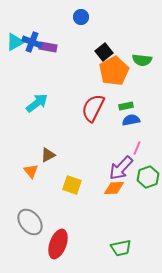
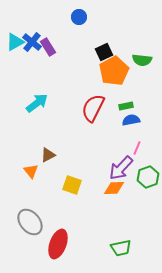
blue circle: moved 2 px left
blue cross: rotated 18 degrees clockwise
purple rectangle: rotated 48 degrees clockwise
black square: rotated 12 degrees clockwise
